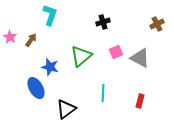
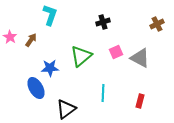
blue star: moved 1 px down; rotated 18 degrees counterclockwise
